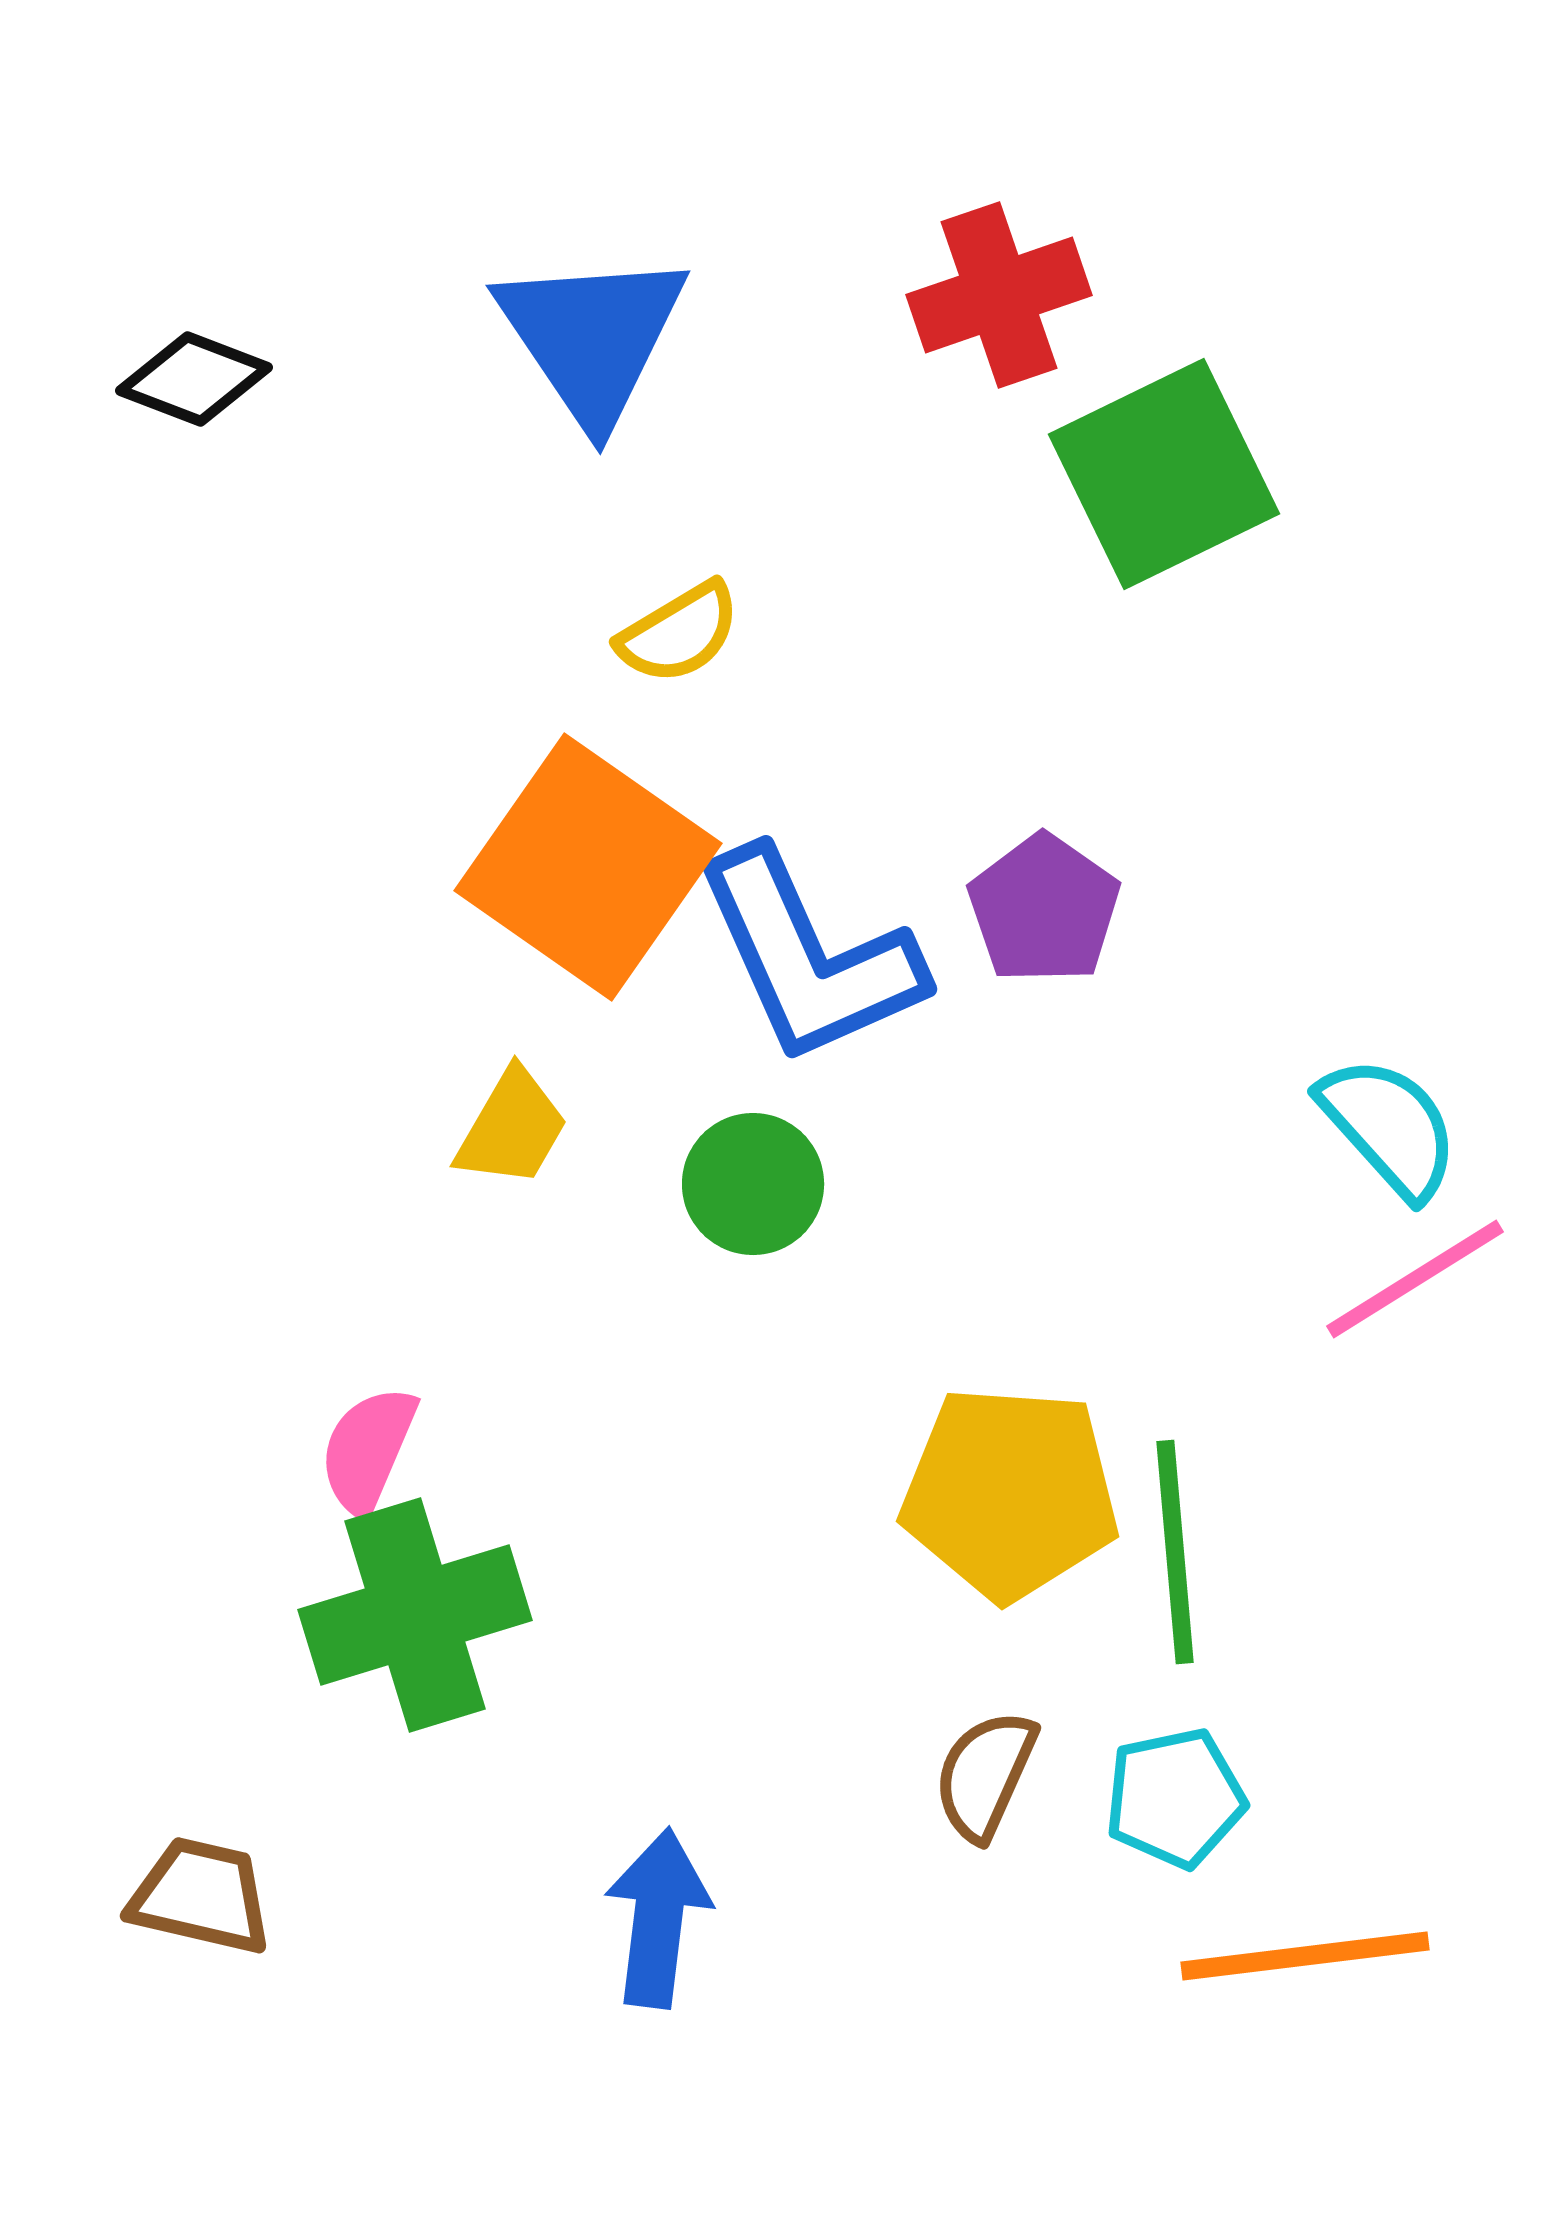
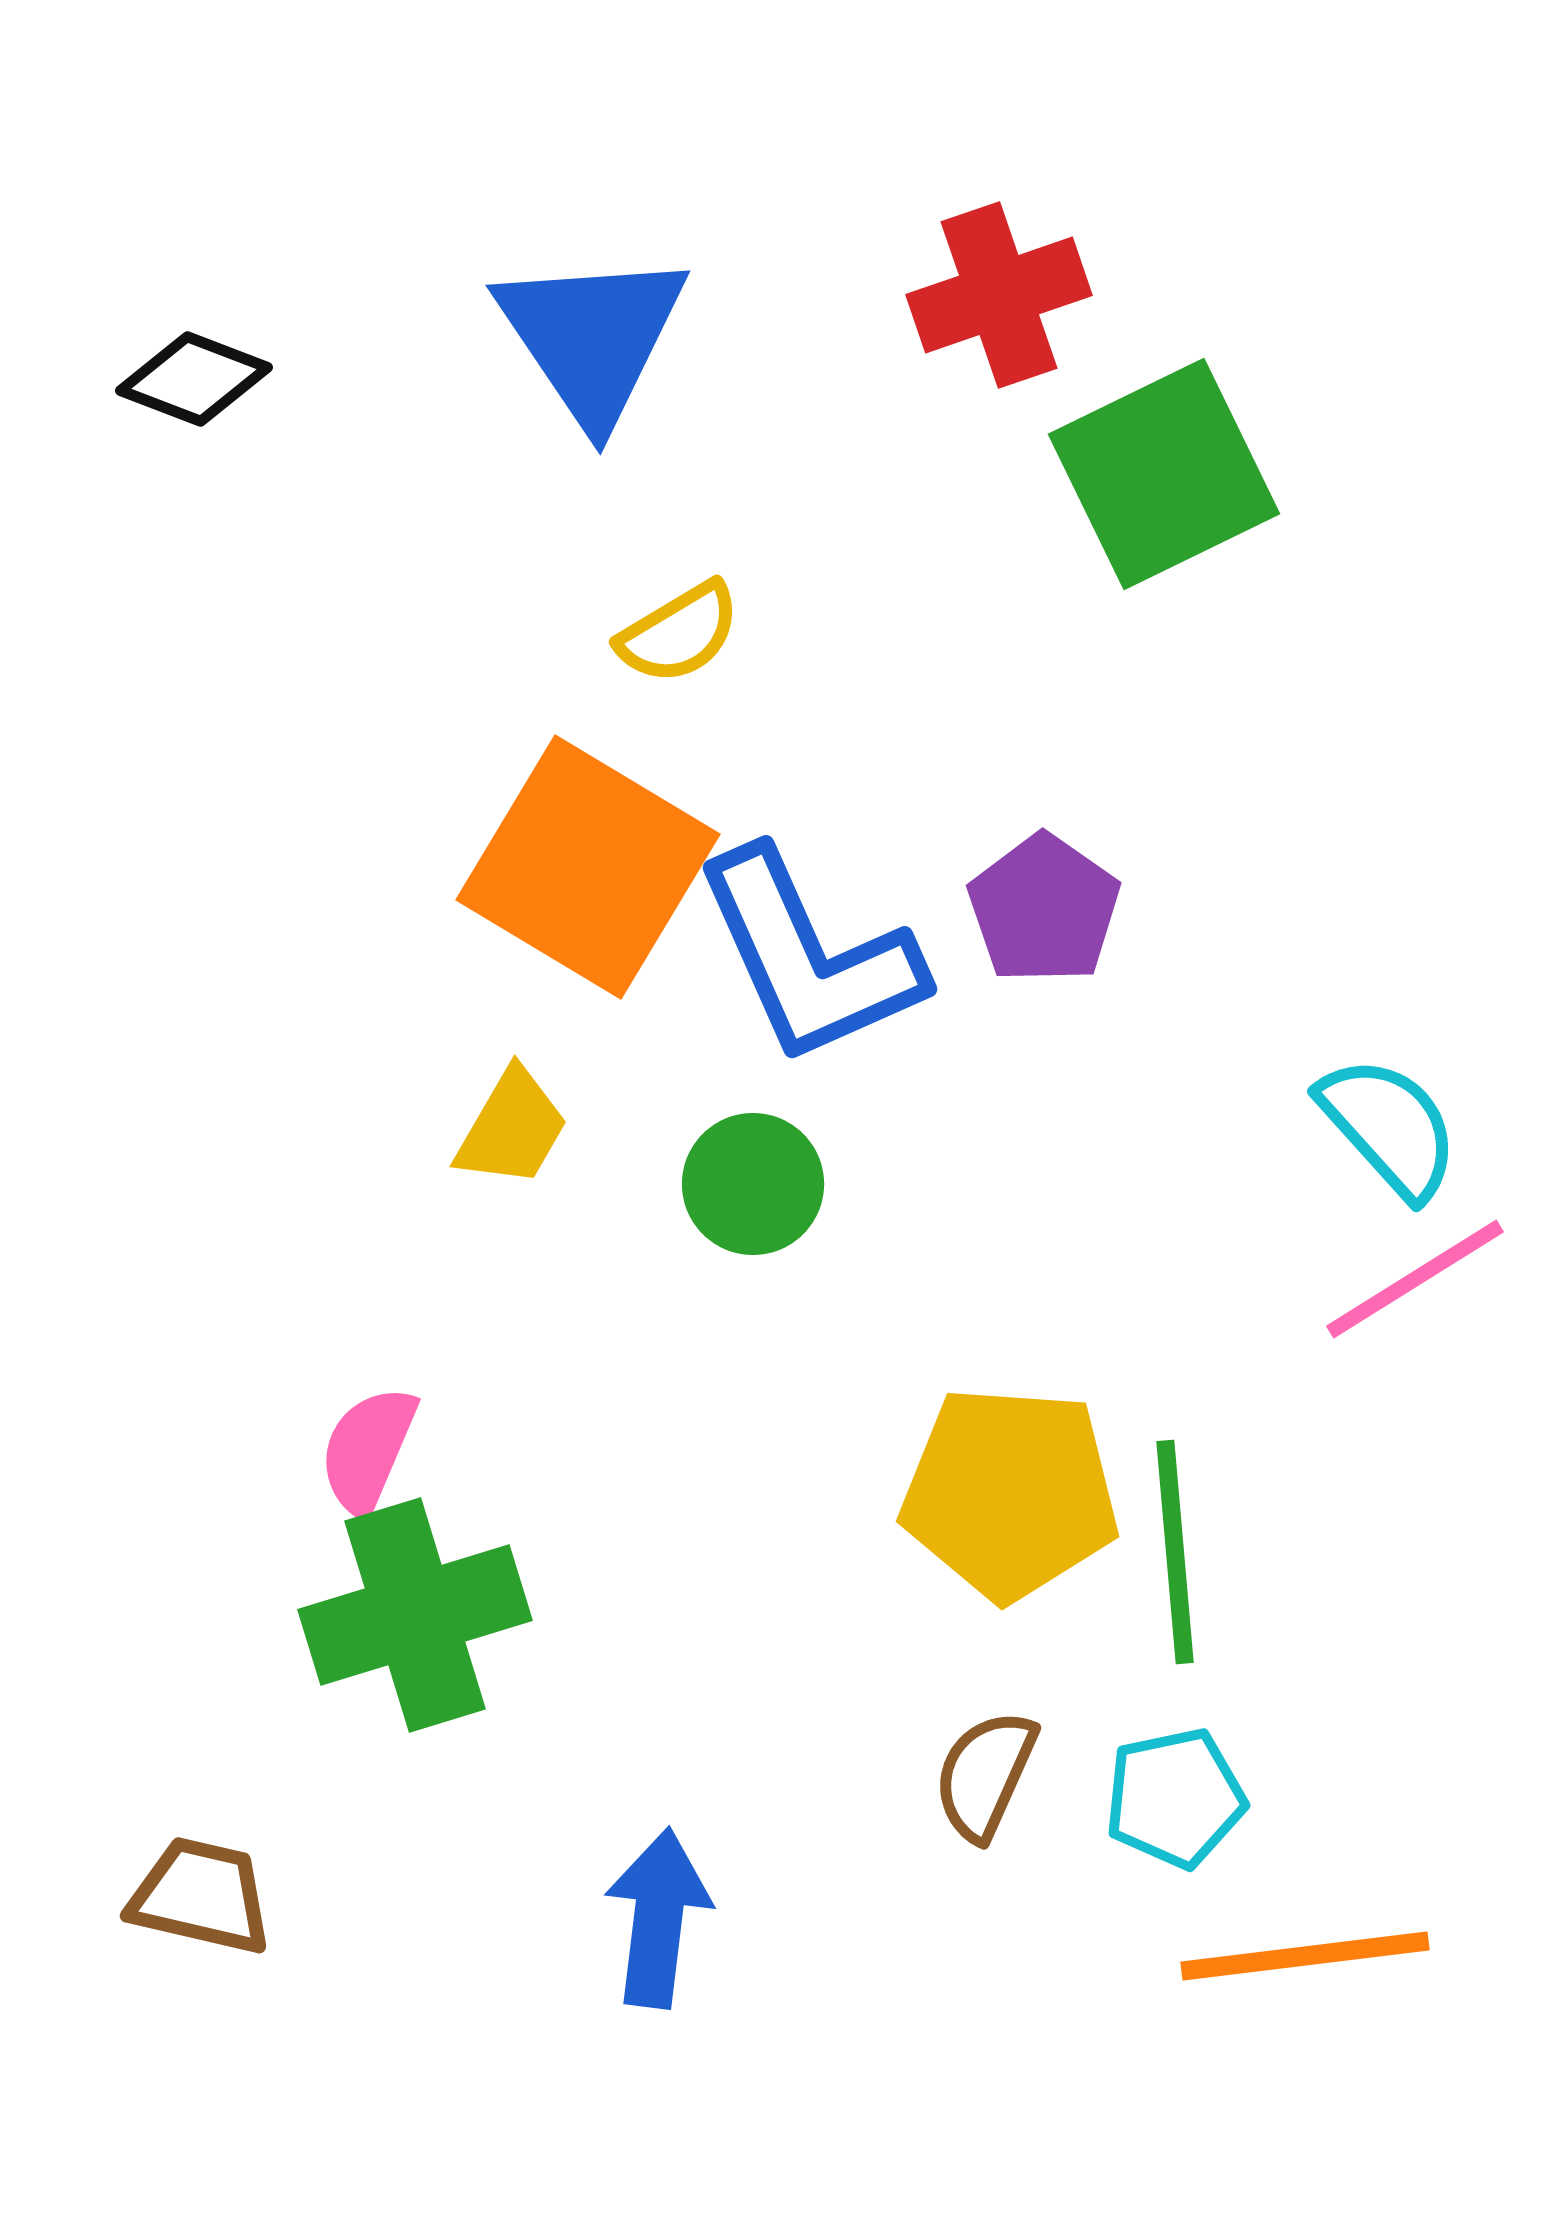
orange square: rotated 4 degrees counterclockwise
